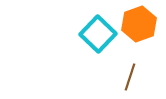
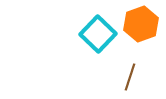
orange hexagon: moved 2 px right
